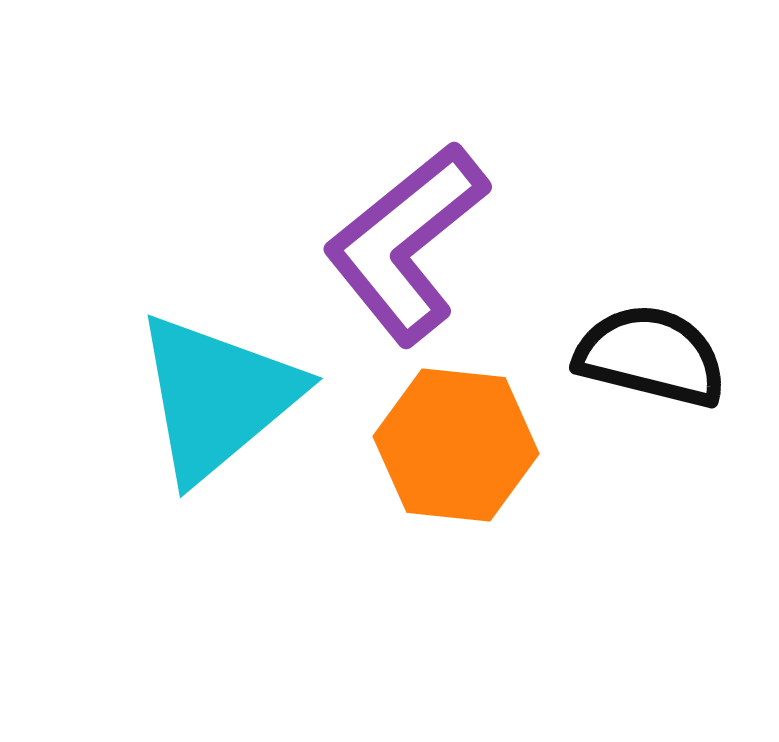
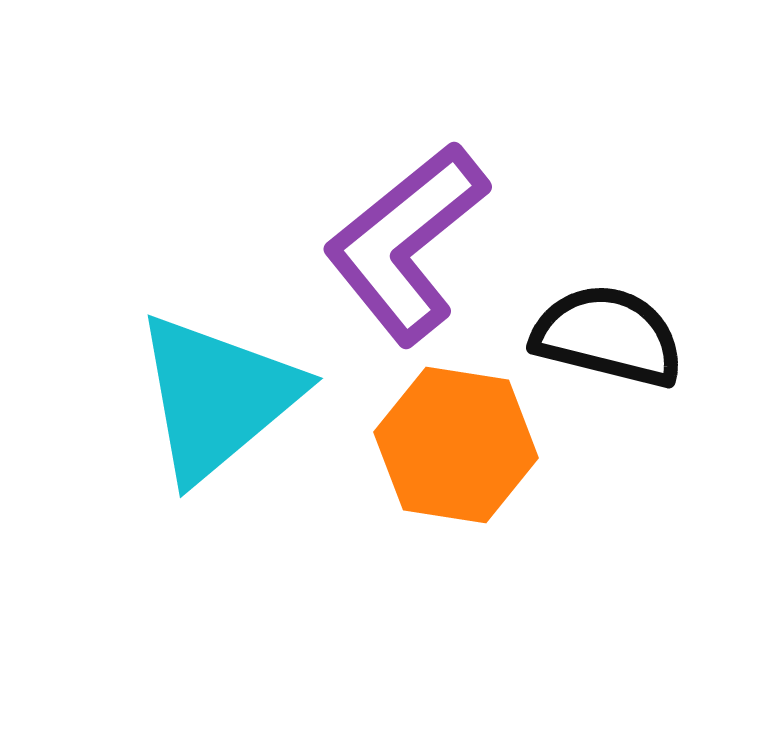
black semicircle: moved 43 px left, 20 px up
orange hexagon: rotated 3 degrees clockwise
